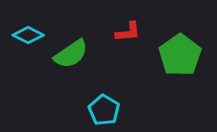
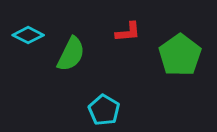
green semicircle: rotated 30 degrees counterclockwise
